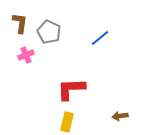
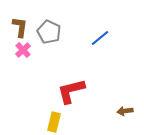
brown L-shape: moved 4 px down
pink cross: moved 3 px left, 5 px up; rotated 21 degrees counterclockwise
red L-shape: moved 2 px down; rotated 12 degrees counterclockwise
brown arrow: moved 5 px right, 5 px up
yellow rectangle: moved 13 px left
